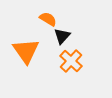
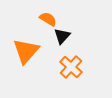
orange triangle: rotated 16 degrees clockwise
orange cross: moved 6 px down
